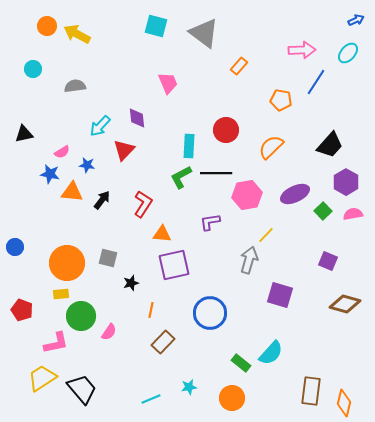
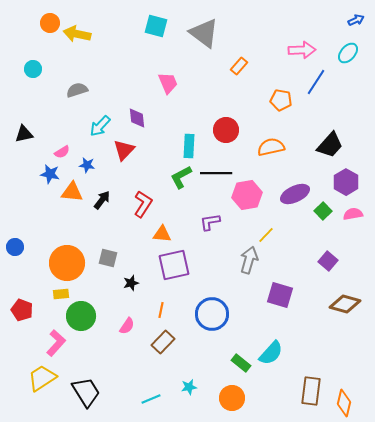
orange circle at (47, 26): moved 3 px right, 3 px up
yellow arrow at (77, 34): rotated 16 degrees counterclockwise
gray semicircle at (75, 86): moved 2 px right, 4 px down; rotated 10 degrees counterclockwise
orange semicircle at (271, 147): rotated 32 degrees clockwise
purple square at (328, 261): rotated 18 degrees clockwise
orange line at (151, 310): moved 10 px right
blue circle at (210, 313): moved 2 px right, 1 px down
pink semicircle at (109, 332): moved 18 px right, 6 px up
pink L-shape at (56, 343): rotated 36 degrees counterclockwise
black trapezoid at (82, 389): moved 4 px right, 3 px down; rotated 8 degrees clockwise
